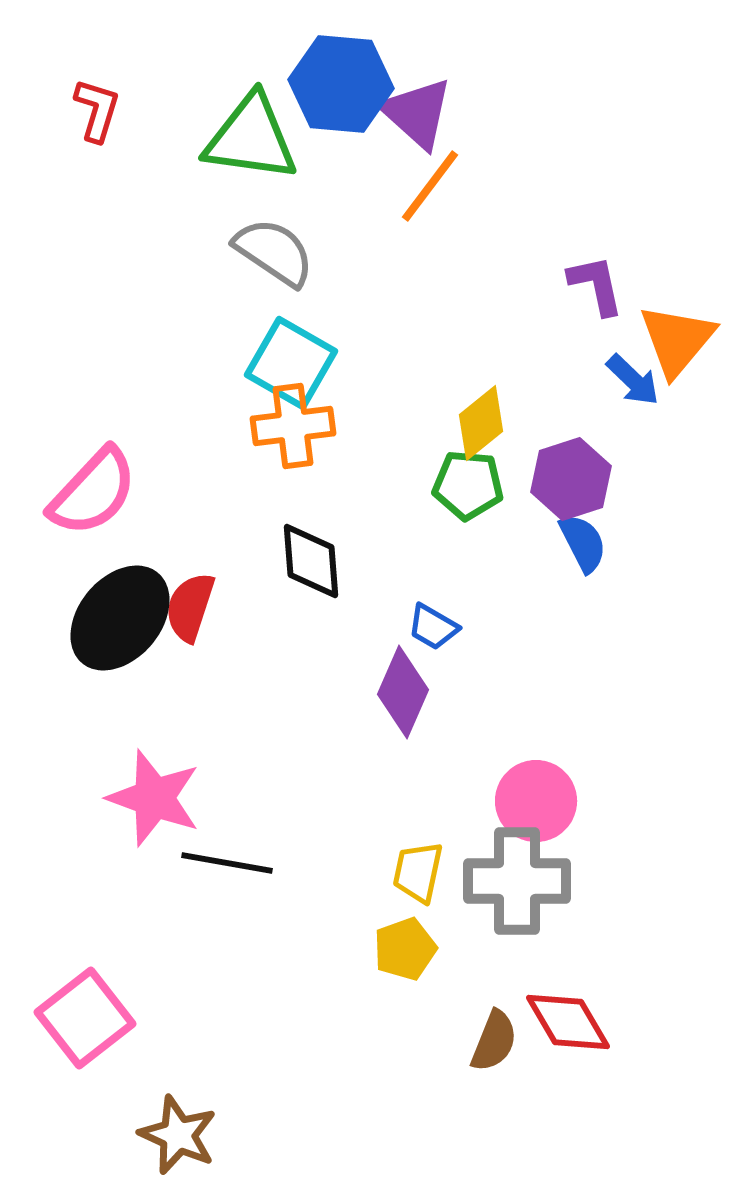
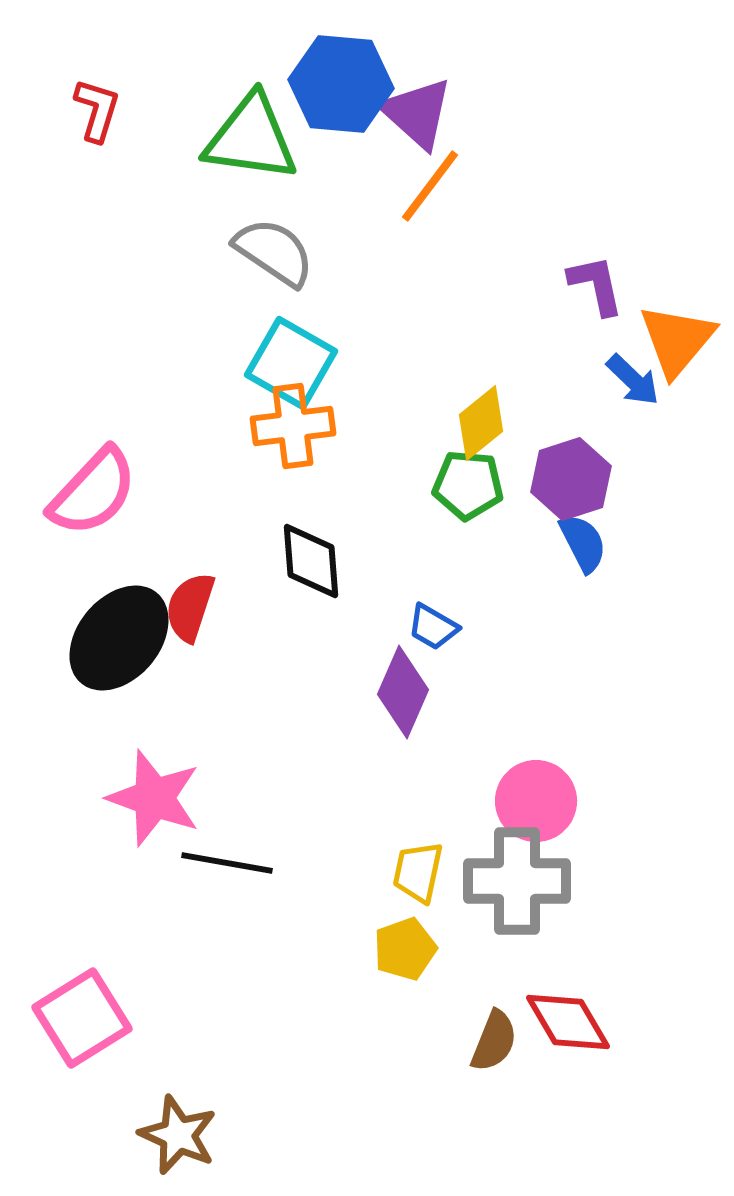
black ellipse: moved 1 px left, 20 px down
pink square: moved 3 px left; rotated 6 degrees clockwise
